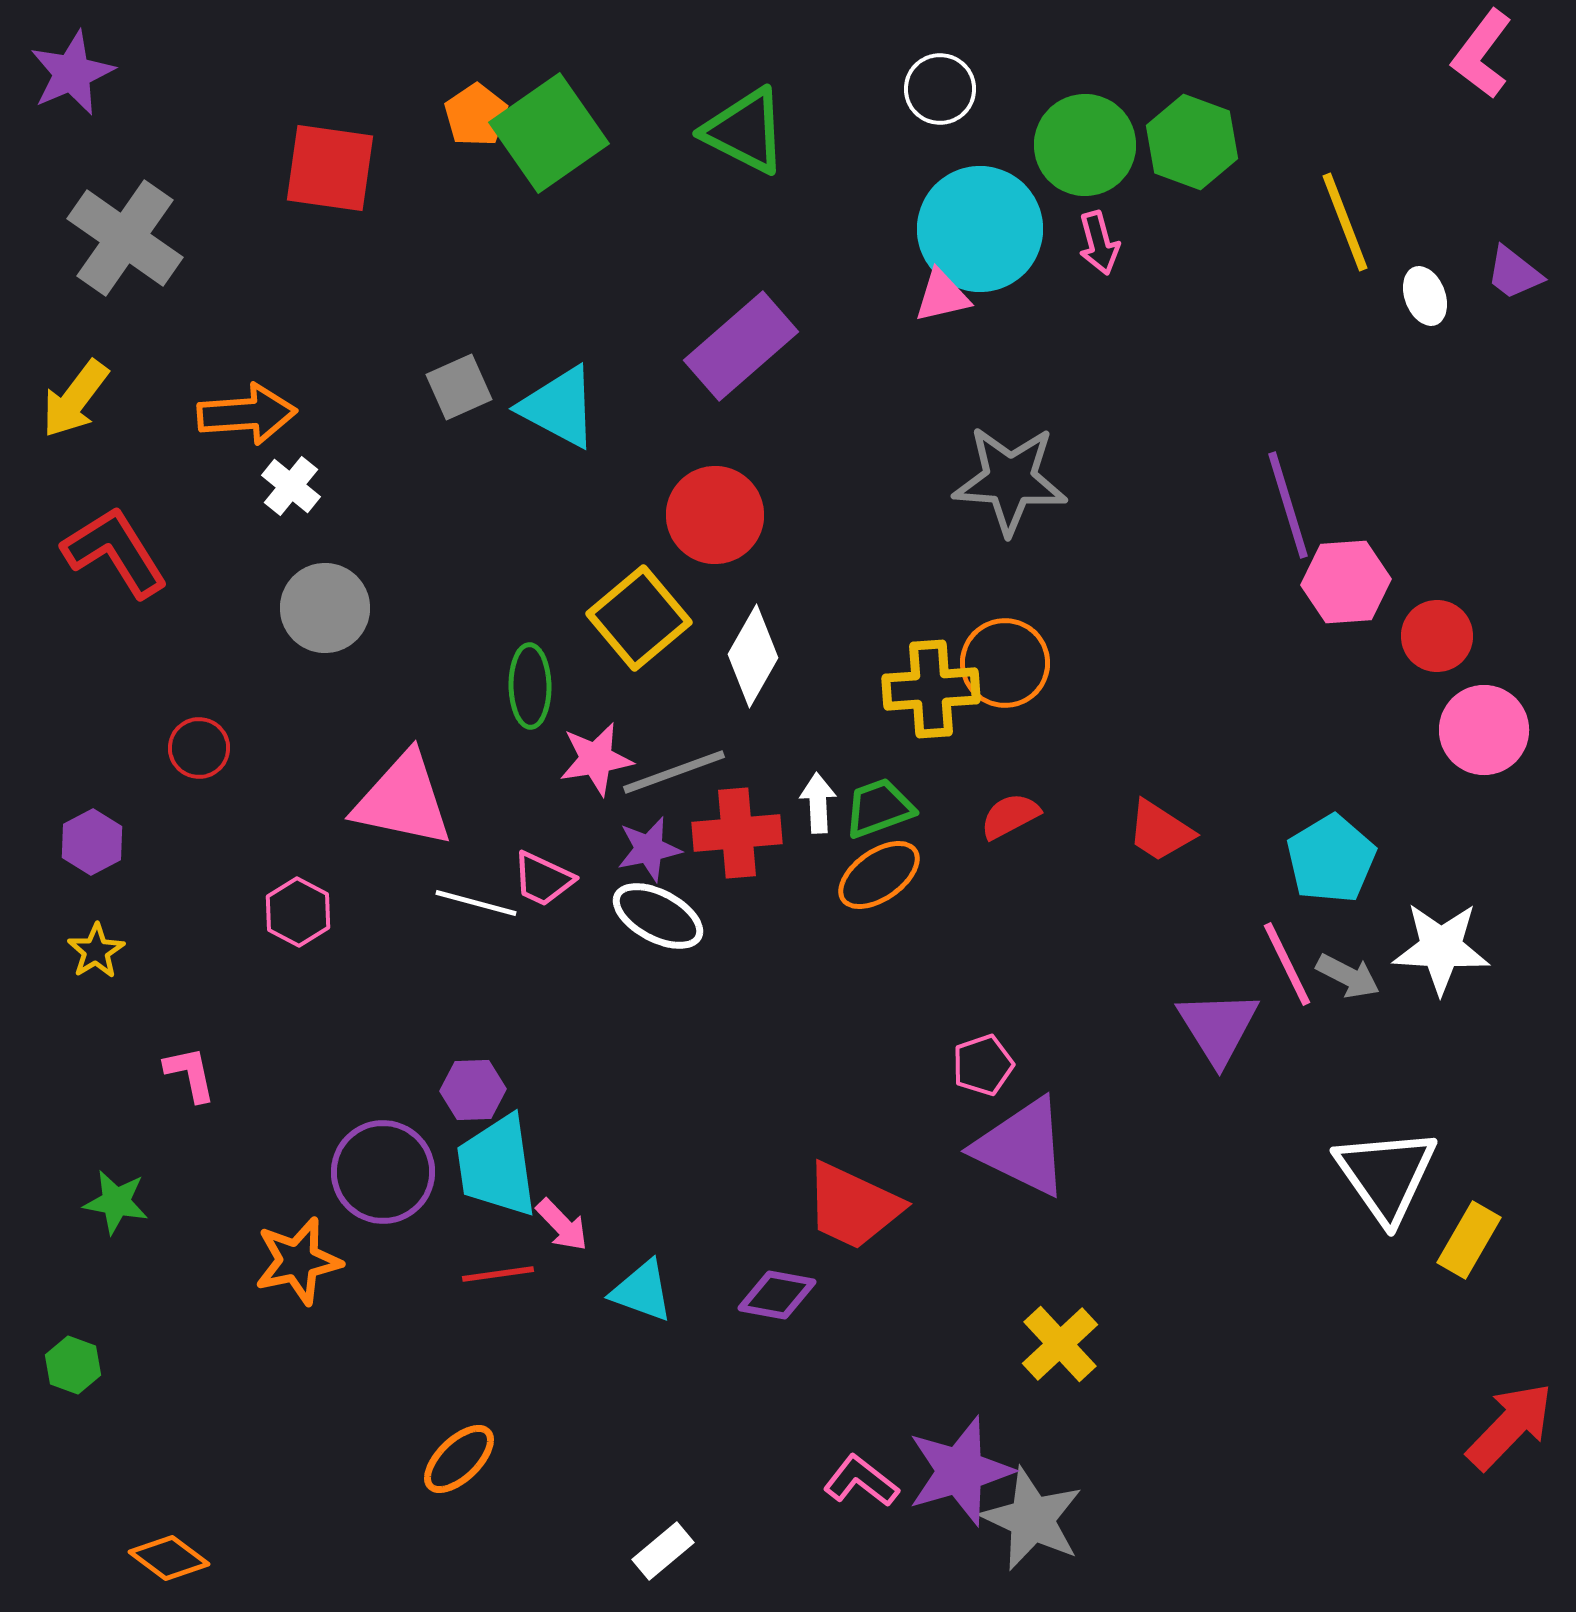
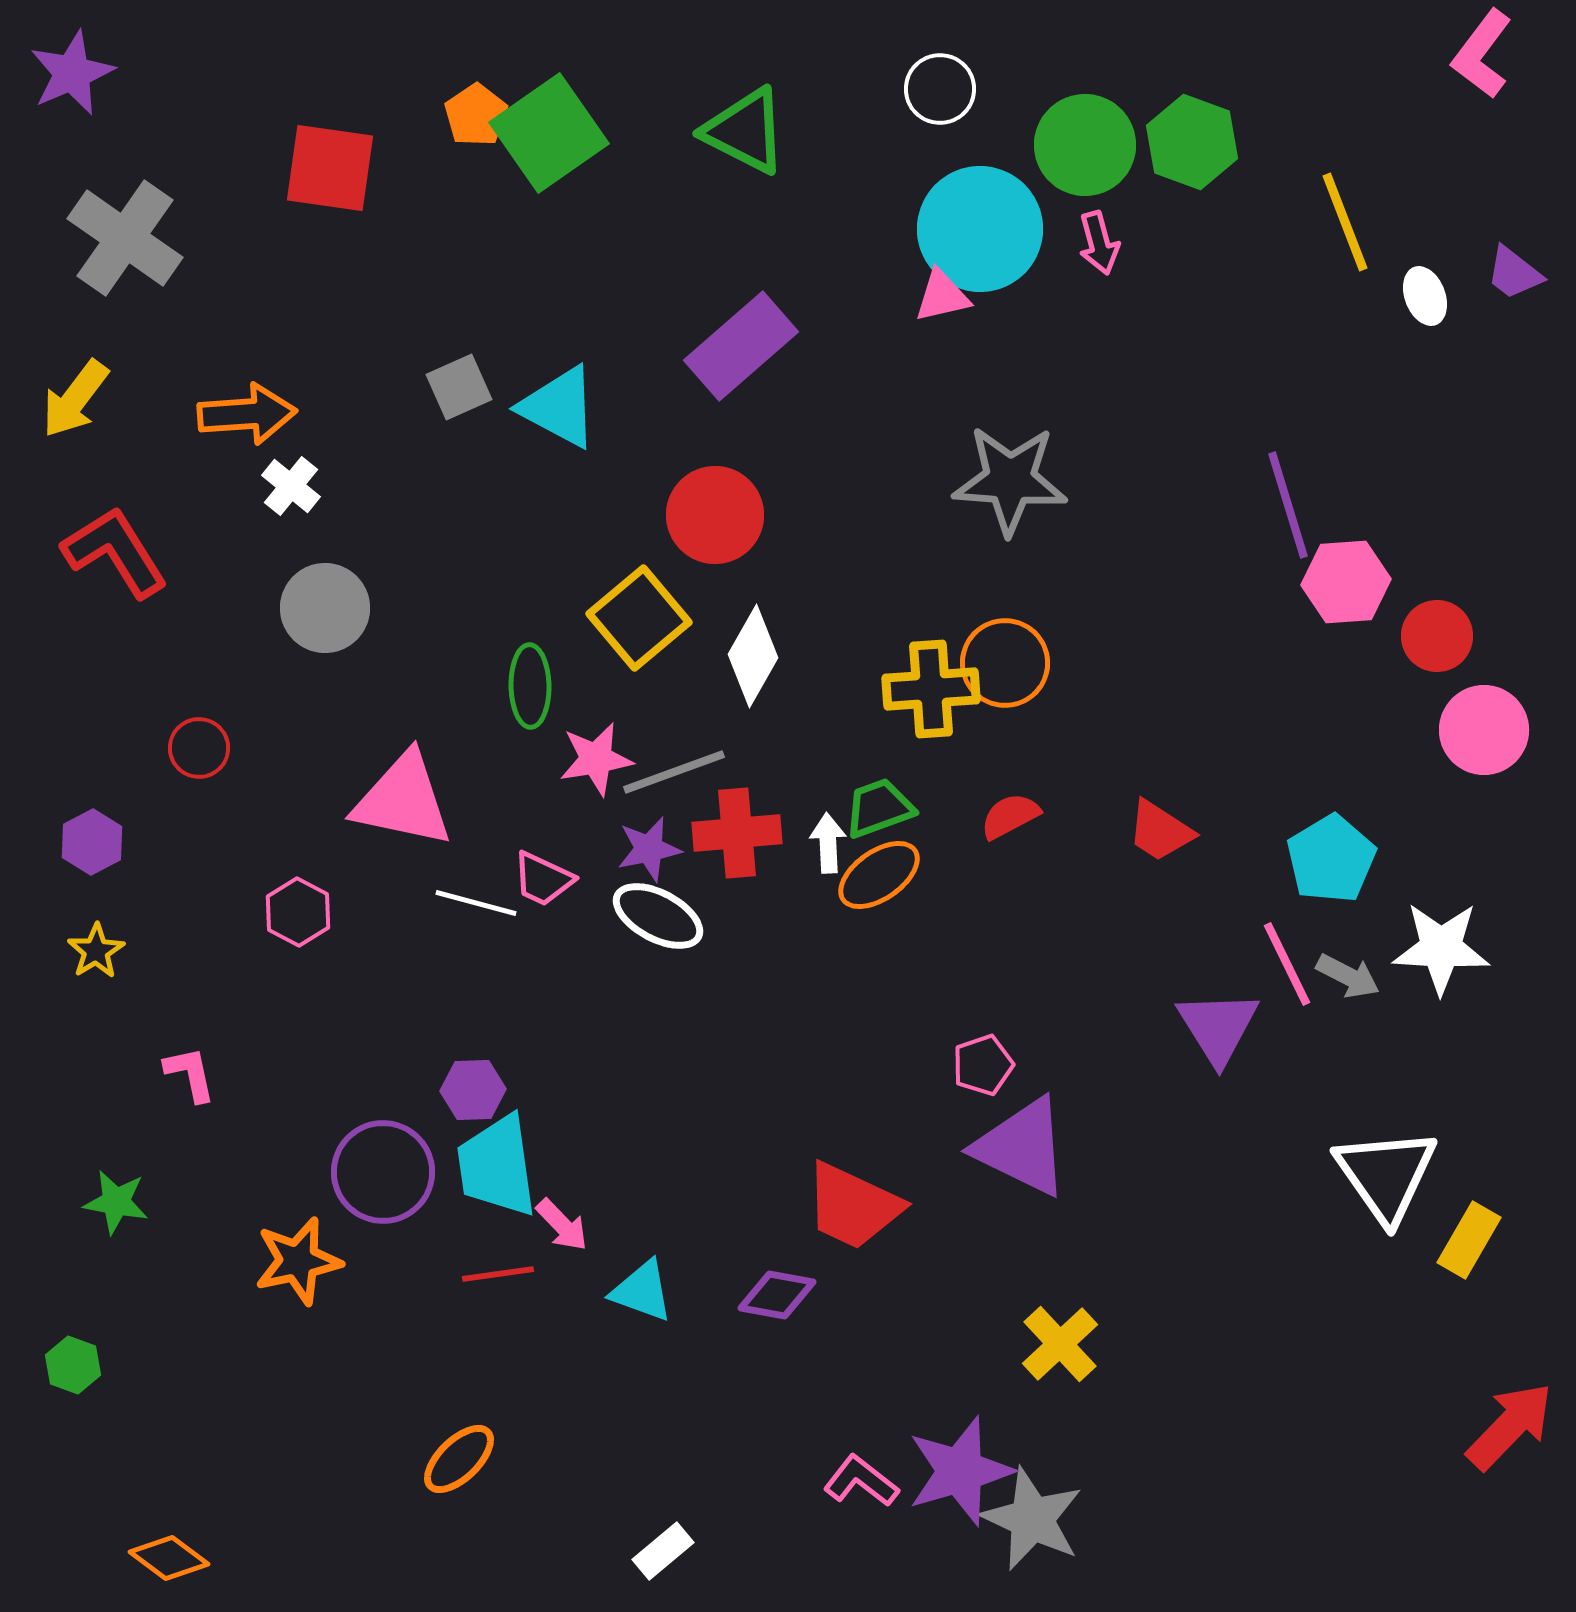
white arrow at (818, 803): moved 10 px right, 40 px down
